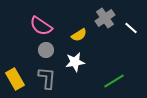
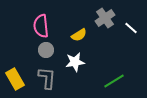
pink semicircle: rotated 50 degrees clockwise
